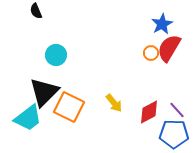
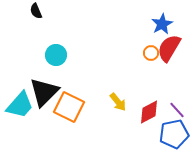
yellow arrow: moved 4 px right, 1 px up
cyan trapezoid: moved 8 px left, 13 px up; rotated 12 degrees counterclockwise
blue pentagon: rotated 12 degrees counterclockwise
